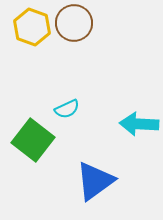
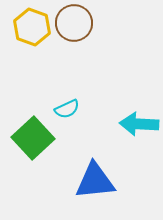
green square: moved 2 px up; rotated 9 degrees clockwise
blue triangle: rotated 30 degrees clockwise
